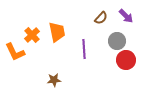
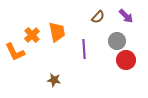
brown semicircle: moved 3 px left, 1 px up
brown star: rotated 16 degrees clockwise
